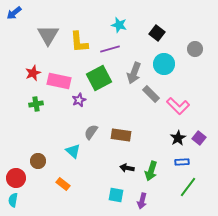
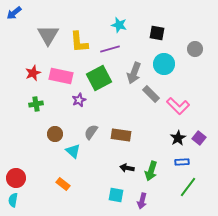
black square: rotated 28 degrees counterclockwise
pink rectangle: moved 2 px right, 5 px up
brown circle: moved 17 px right, 27 px up
